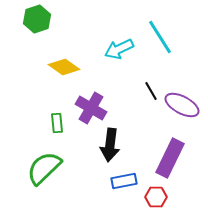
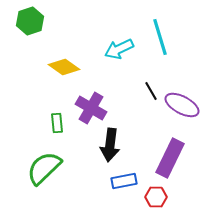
green hexagon: moved 7 px left, 2 px down
cyan line: rotated 15 degrees clockwise
